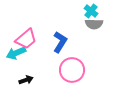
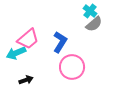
cyan cross: moved 1 px left
gray semicircle: rotated 42 degrees counterclockwise
pink trapezoid: moved 2 px right
pink circle: moved 3 px up
